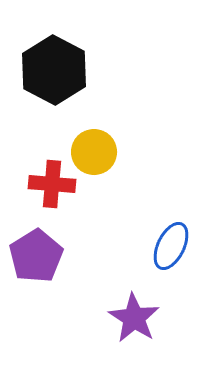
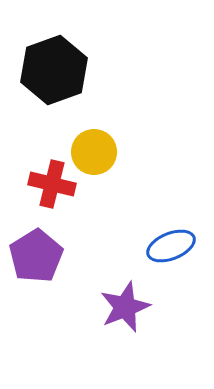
black hexagon: rotated 12 degrees clockwise
red cross: rotated 9 degrees clockwise
blue ellipse: rotated 42 degrees clockwise
purple star: moved 9 px left, 11 px up; rotated 18 degrees clockwise
